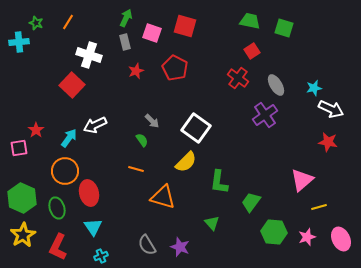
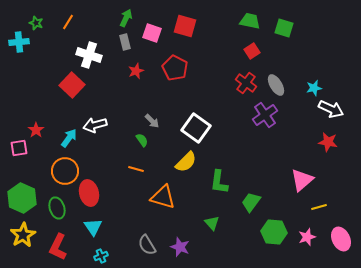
red cross at (238, 78): moved 8 px right, 5 px down
white arrow at (95, 125): rotated 10 degrees clockwise
